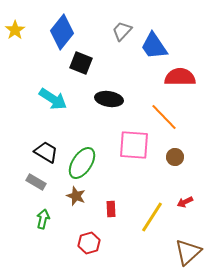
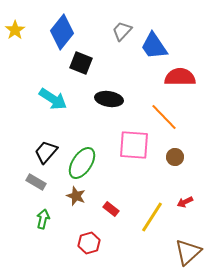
black trapezoid: rotated 80 degrees counterclockwise
red rectangle: rotated 49 degrees counterclockwise
